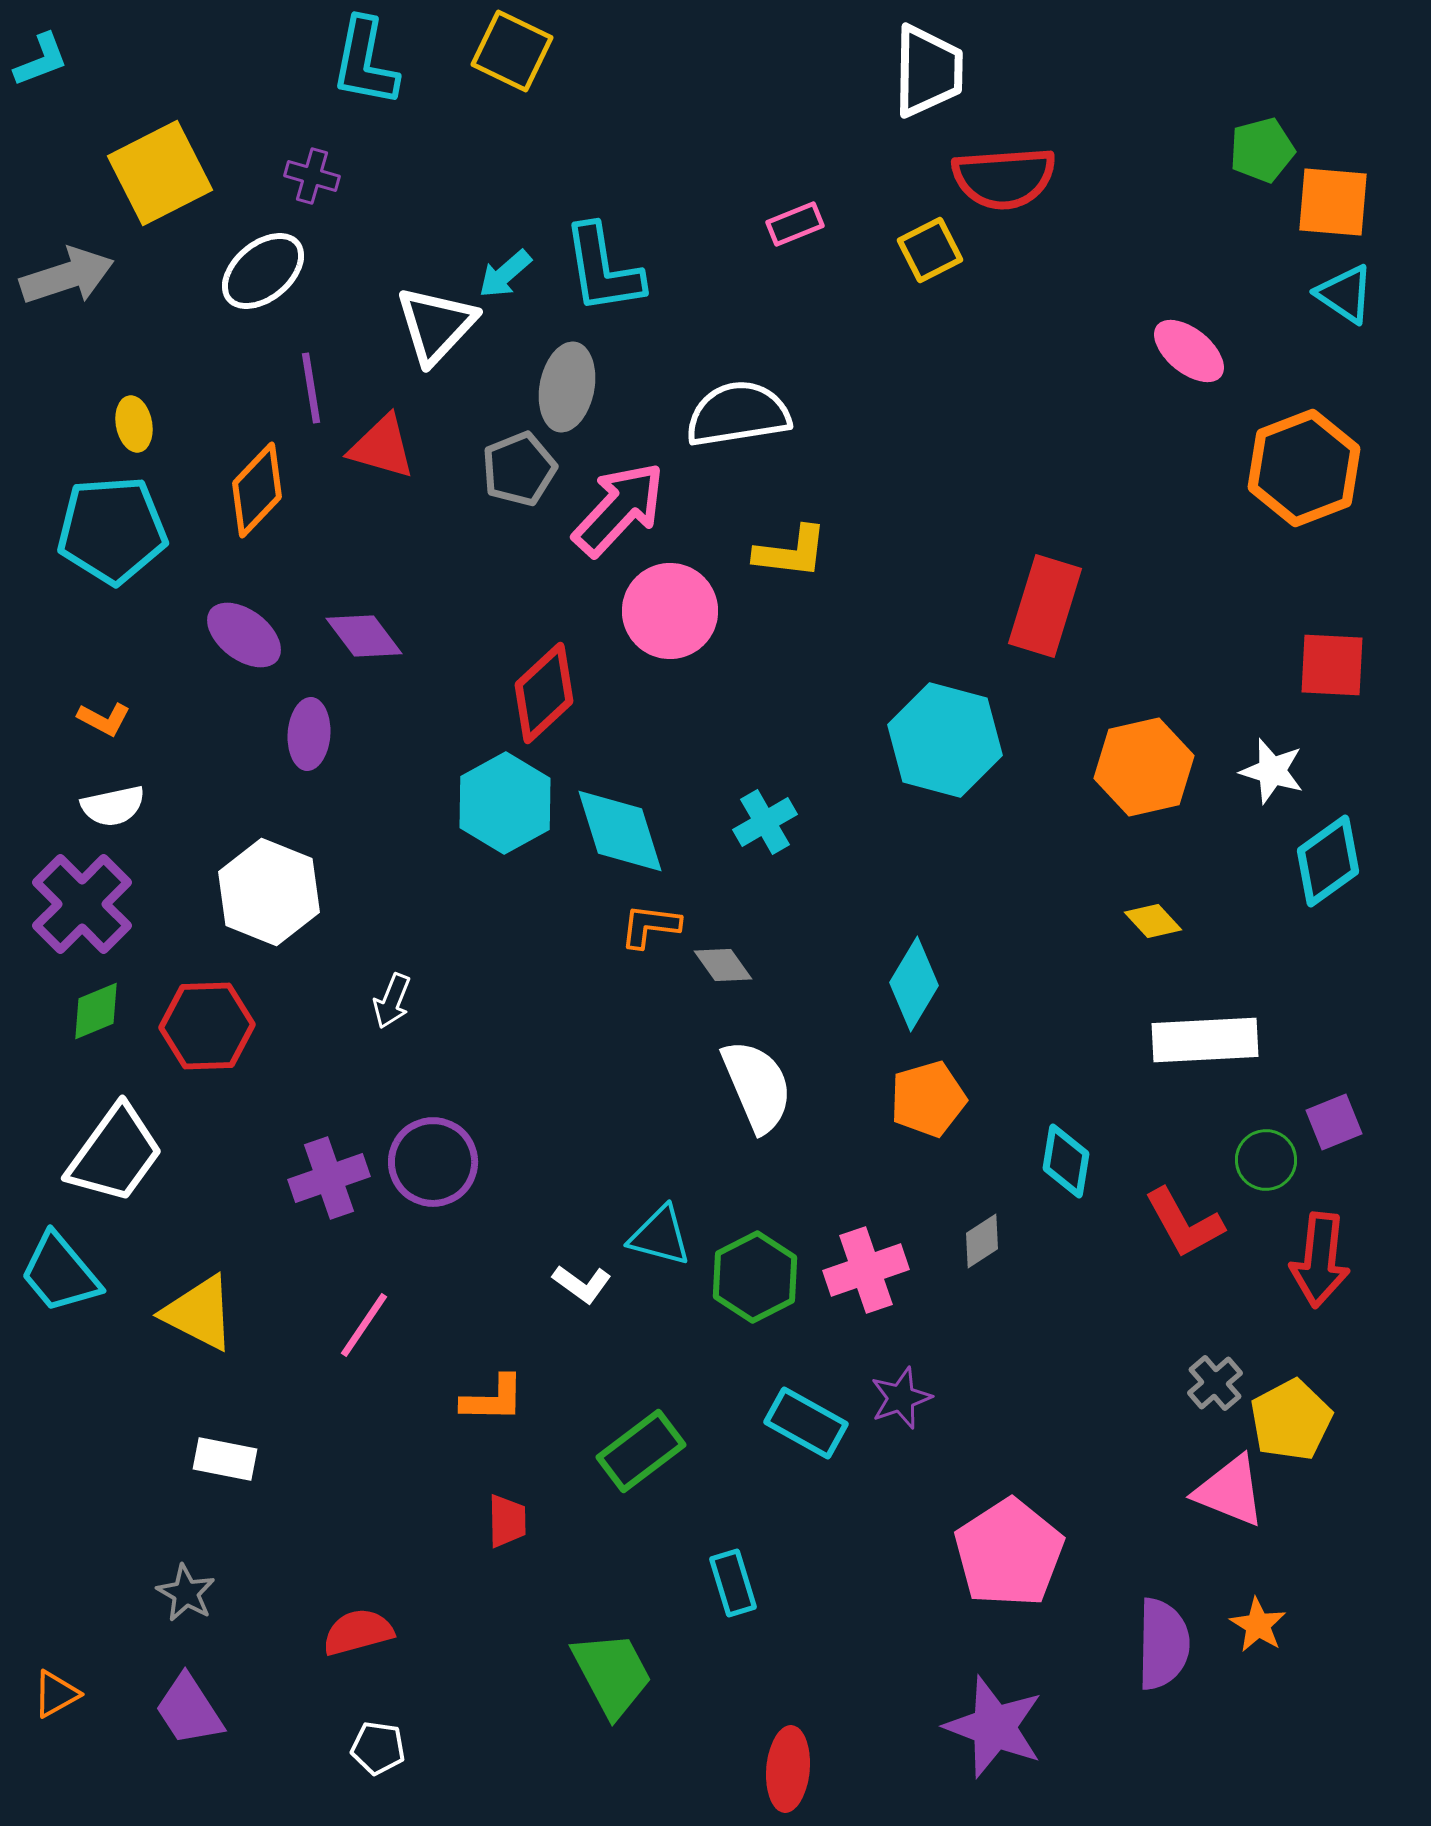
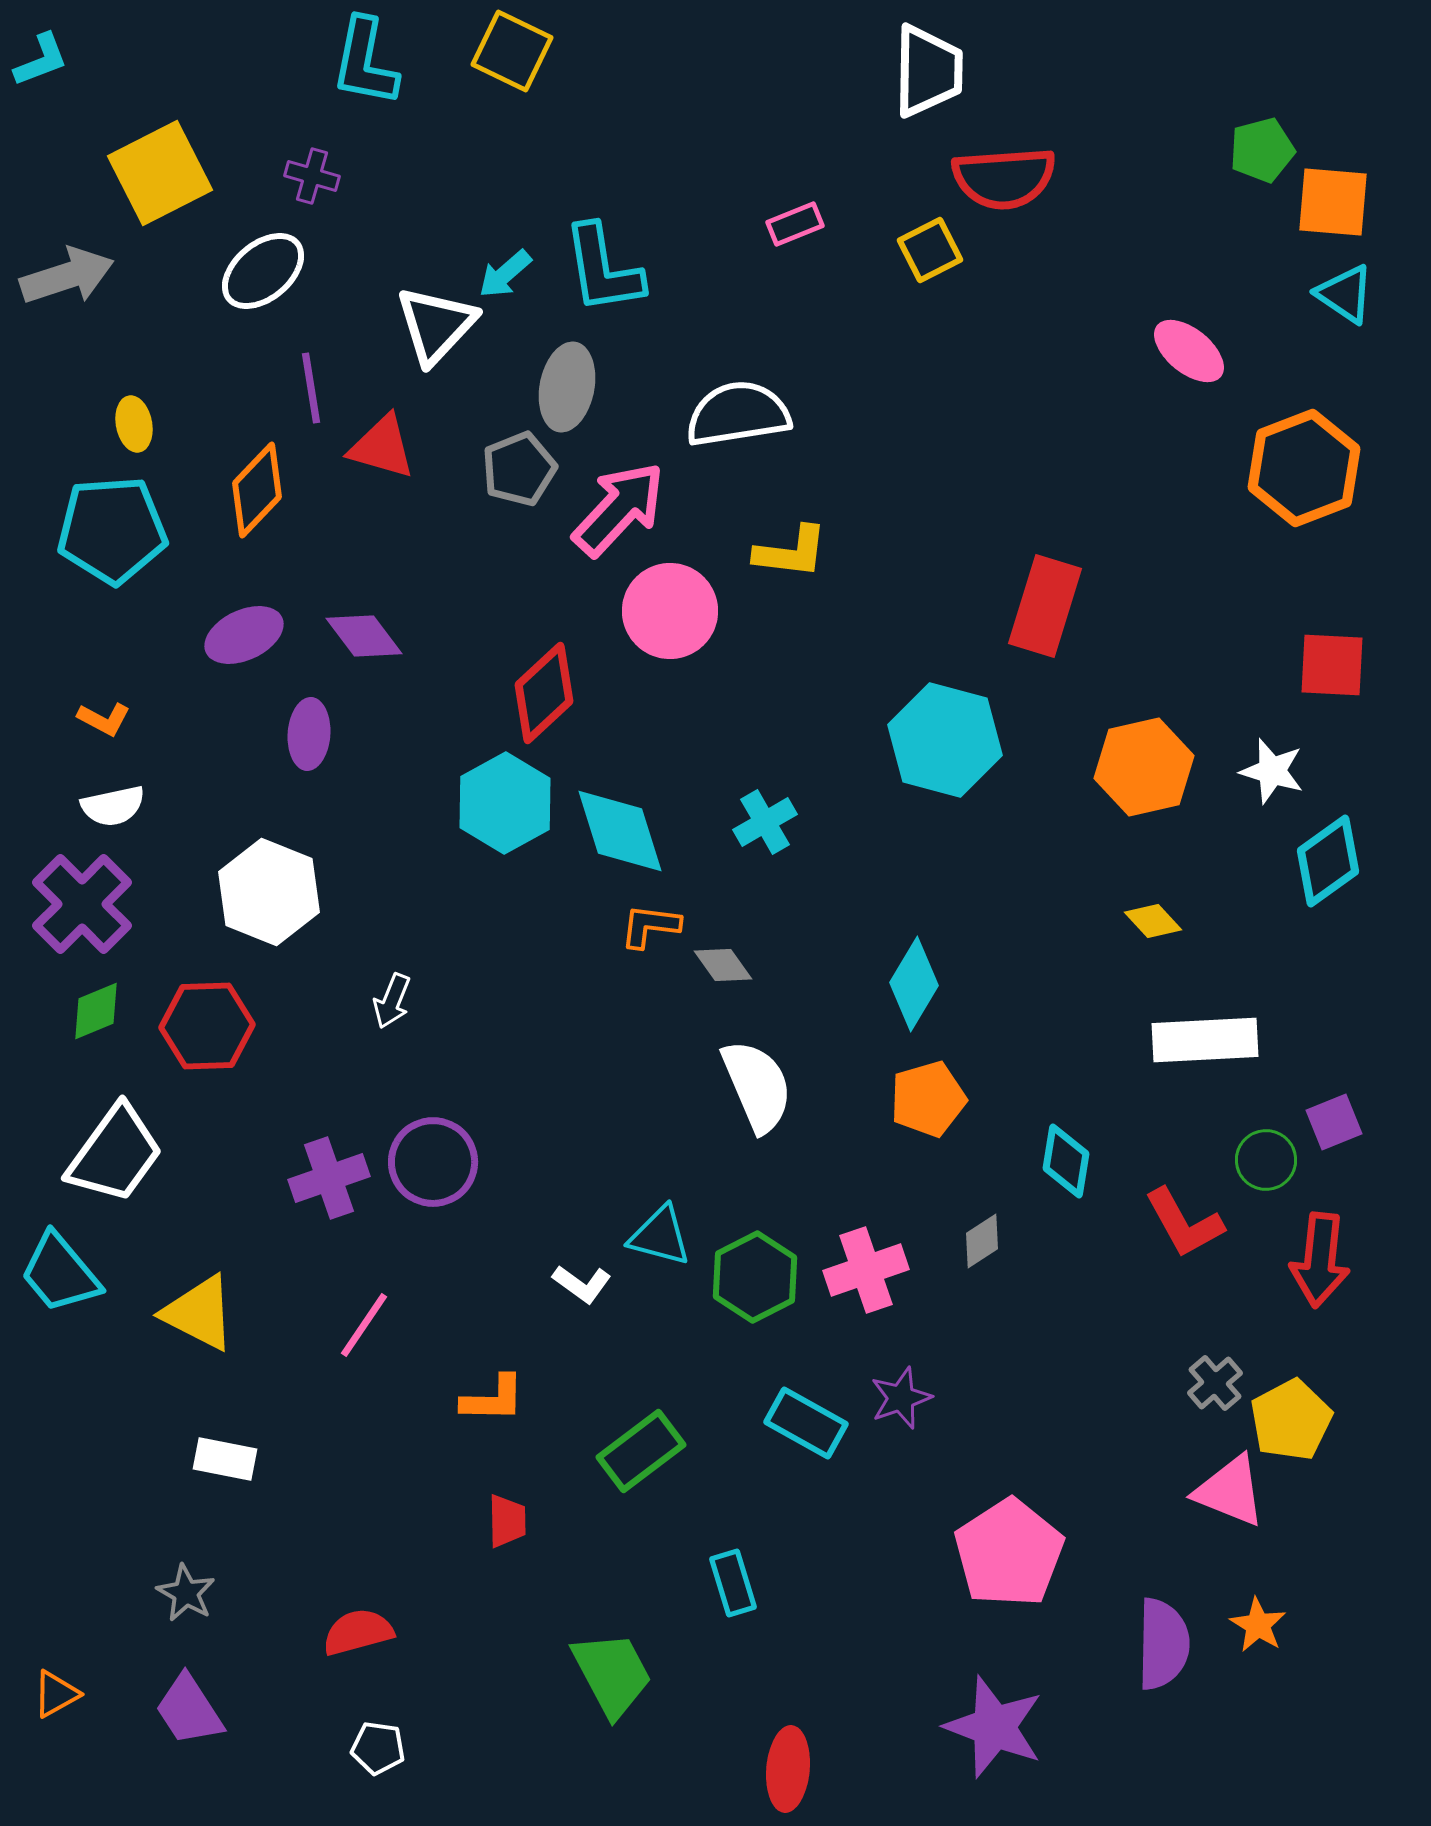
purple ellipse at (244, 635): rotated 62 degrees counterclockwise
